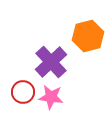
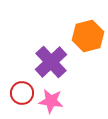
red circle: moved 1 px left, 1 px down
pink star: moved 4 px down
